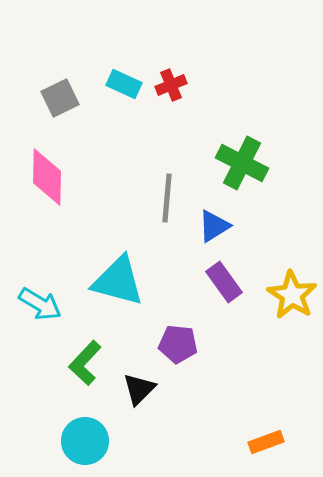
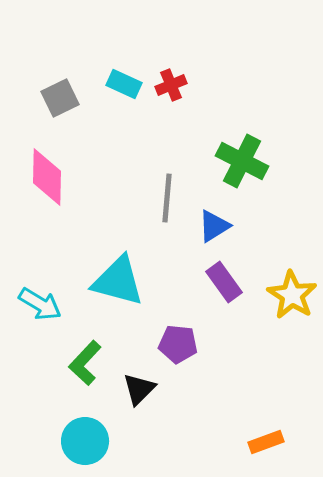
green cross: moved 2 px up
